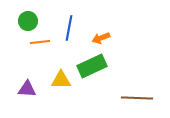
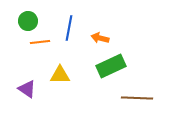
orange arrow: moved 1 px left; rotated 36 degrees clockwise
green rectangle: moved 19 px right
yellow triangle: moved 1 px left, 5 px up
purple triangle: rotated 30 degrees clockwise
